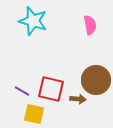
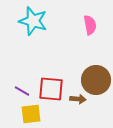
red square: rotated 8 degrees counterclockwise
yellow square: moved 3 px left; rotated 20 degrees counterclockwise
